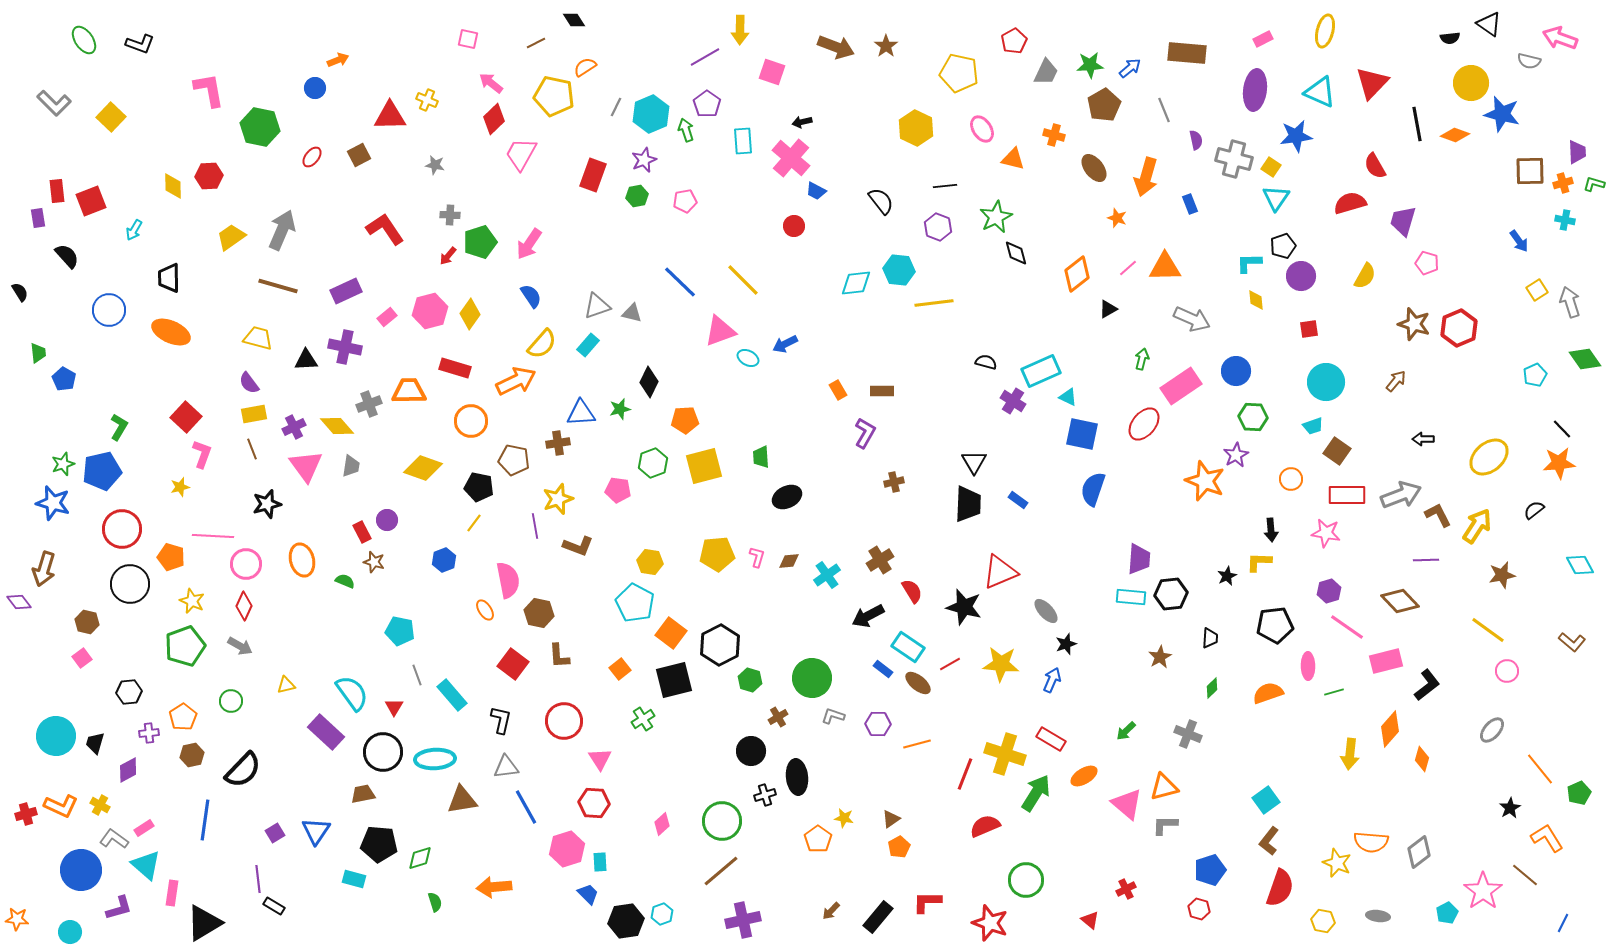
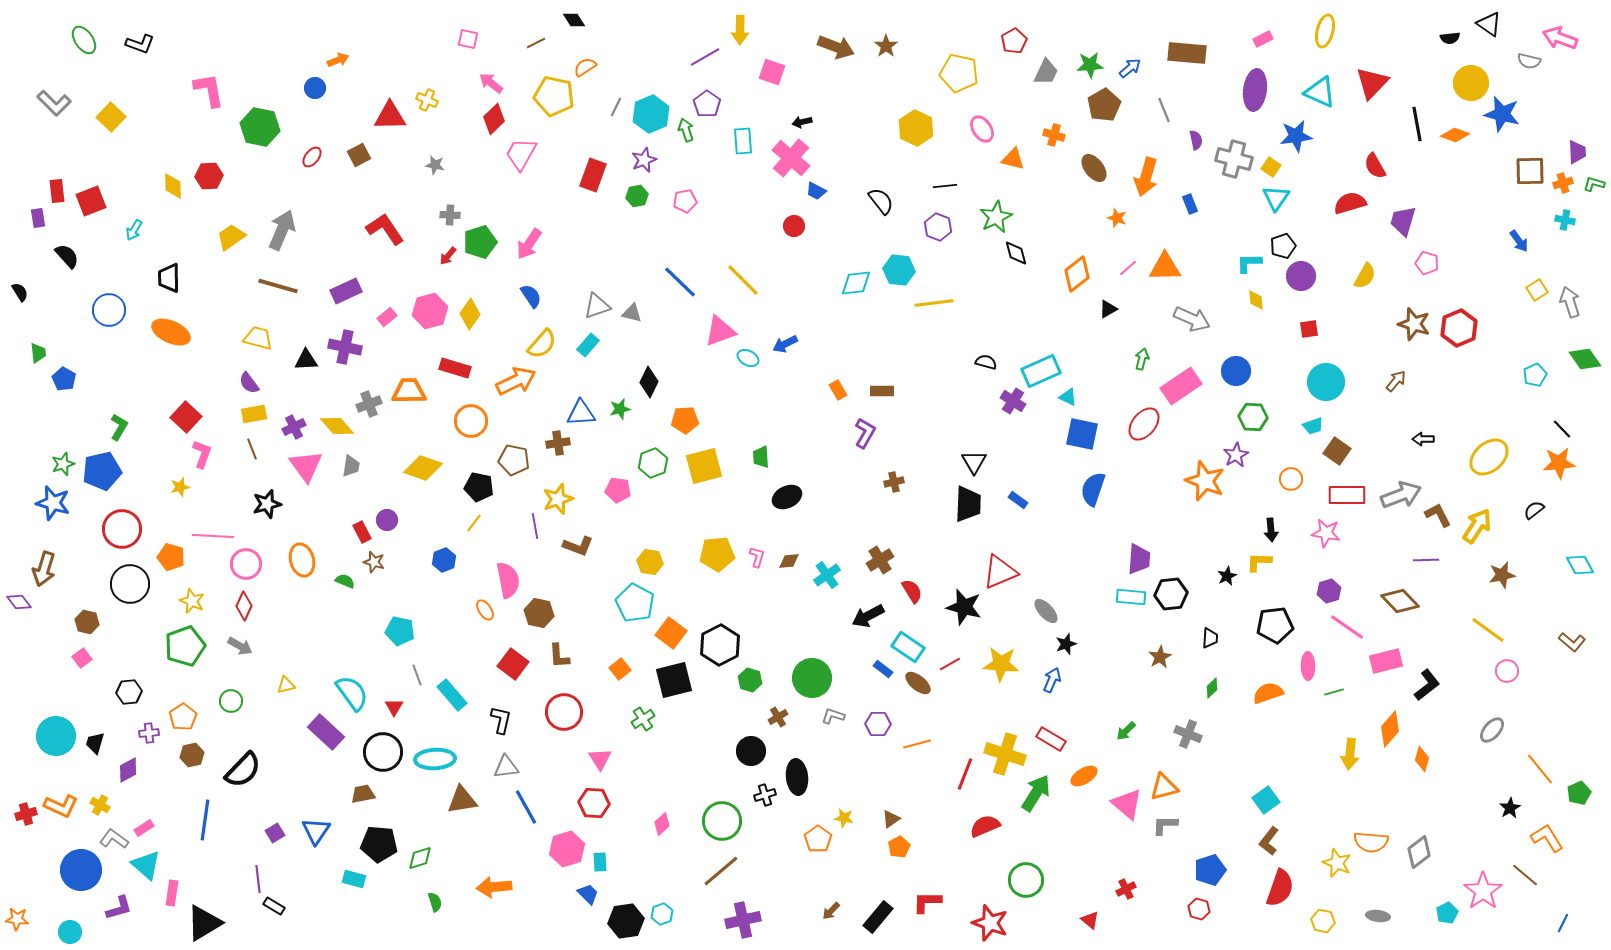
red circle at (564, 721): moved 9 px up
